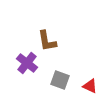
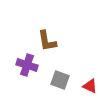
purple cross: moved 2 px down; rotated 20 degrees counterclockwise
